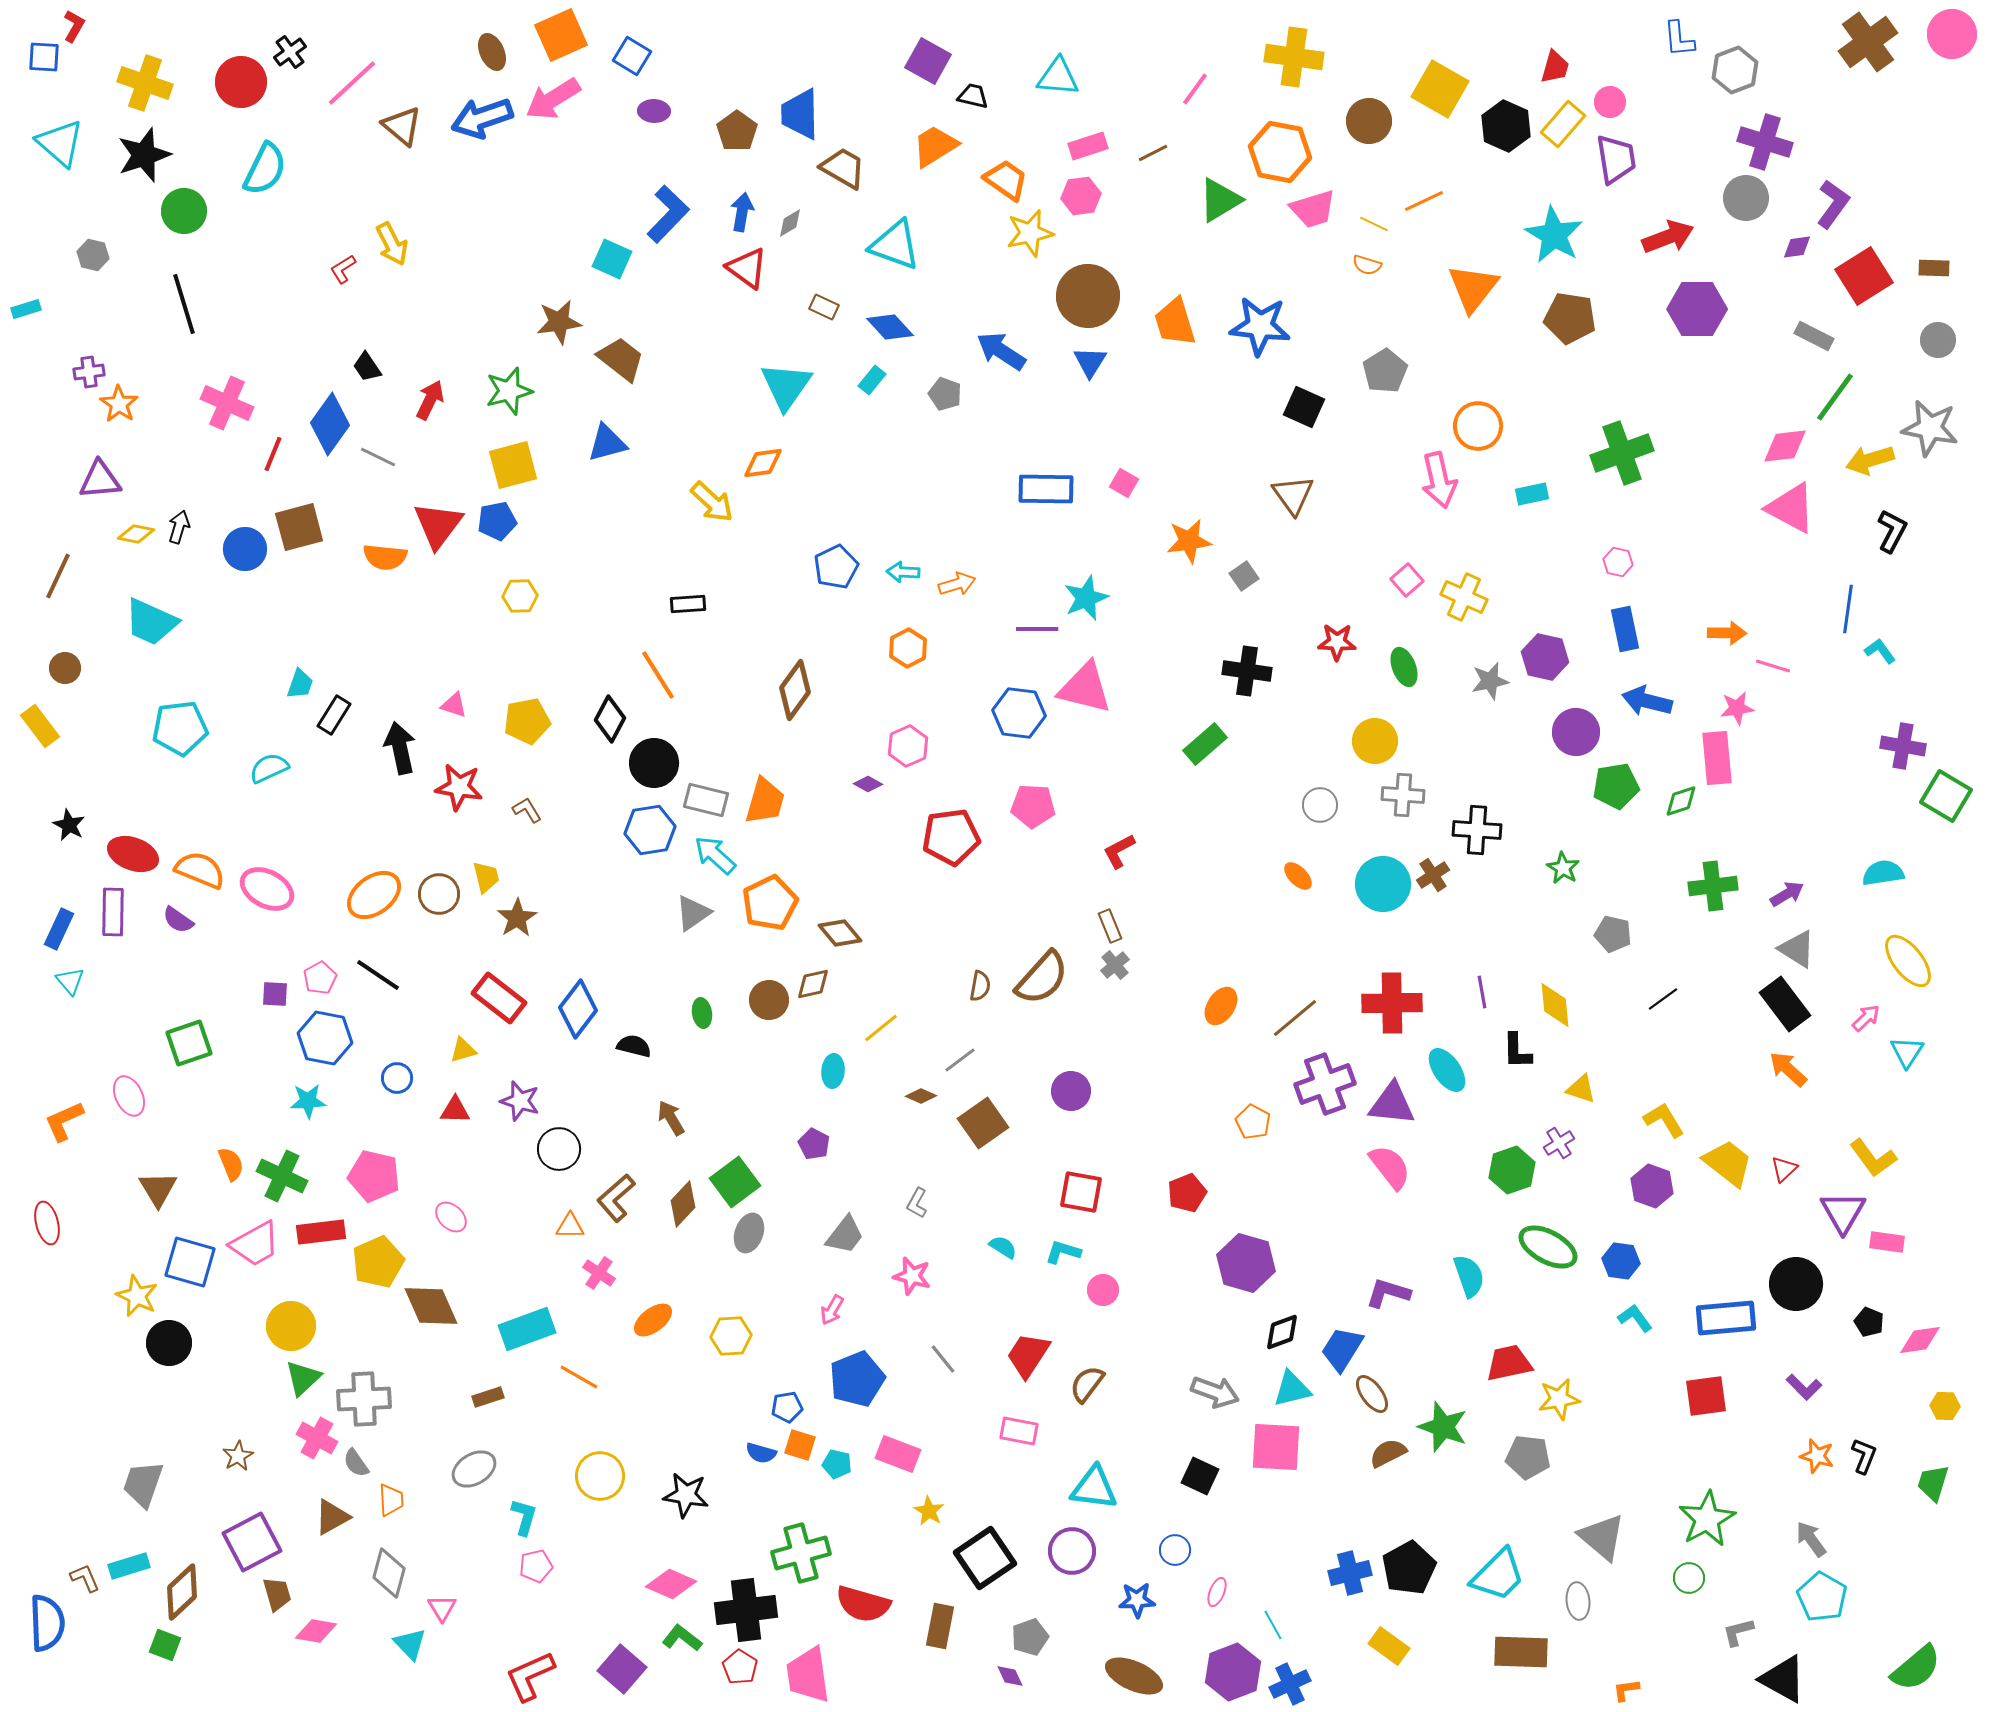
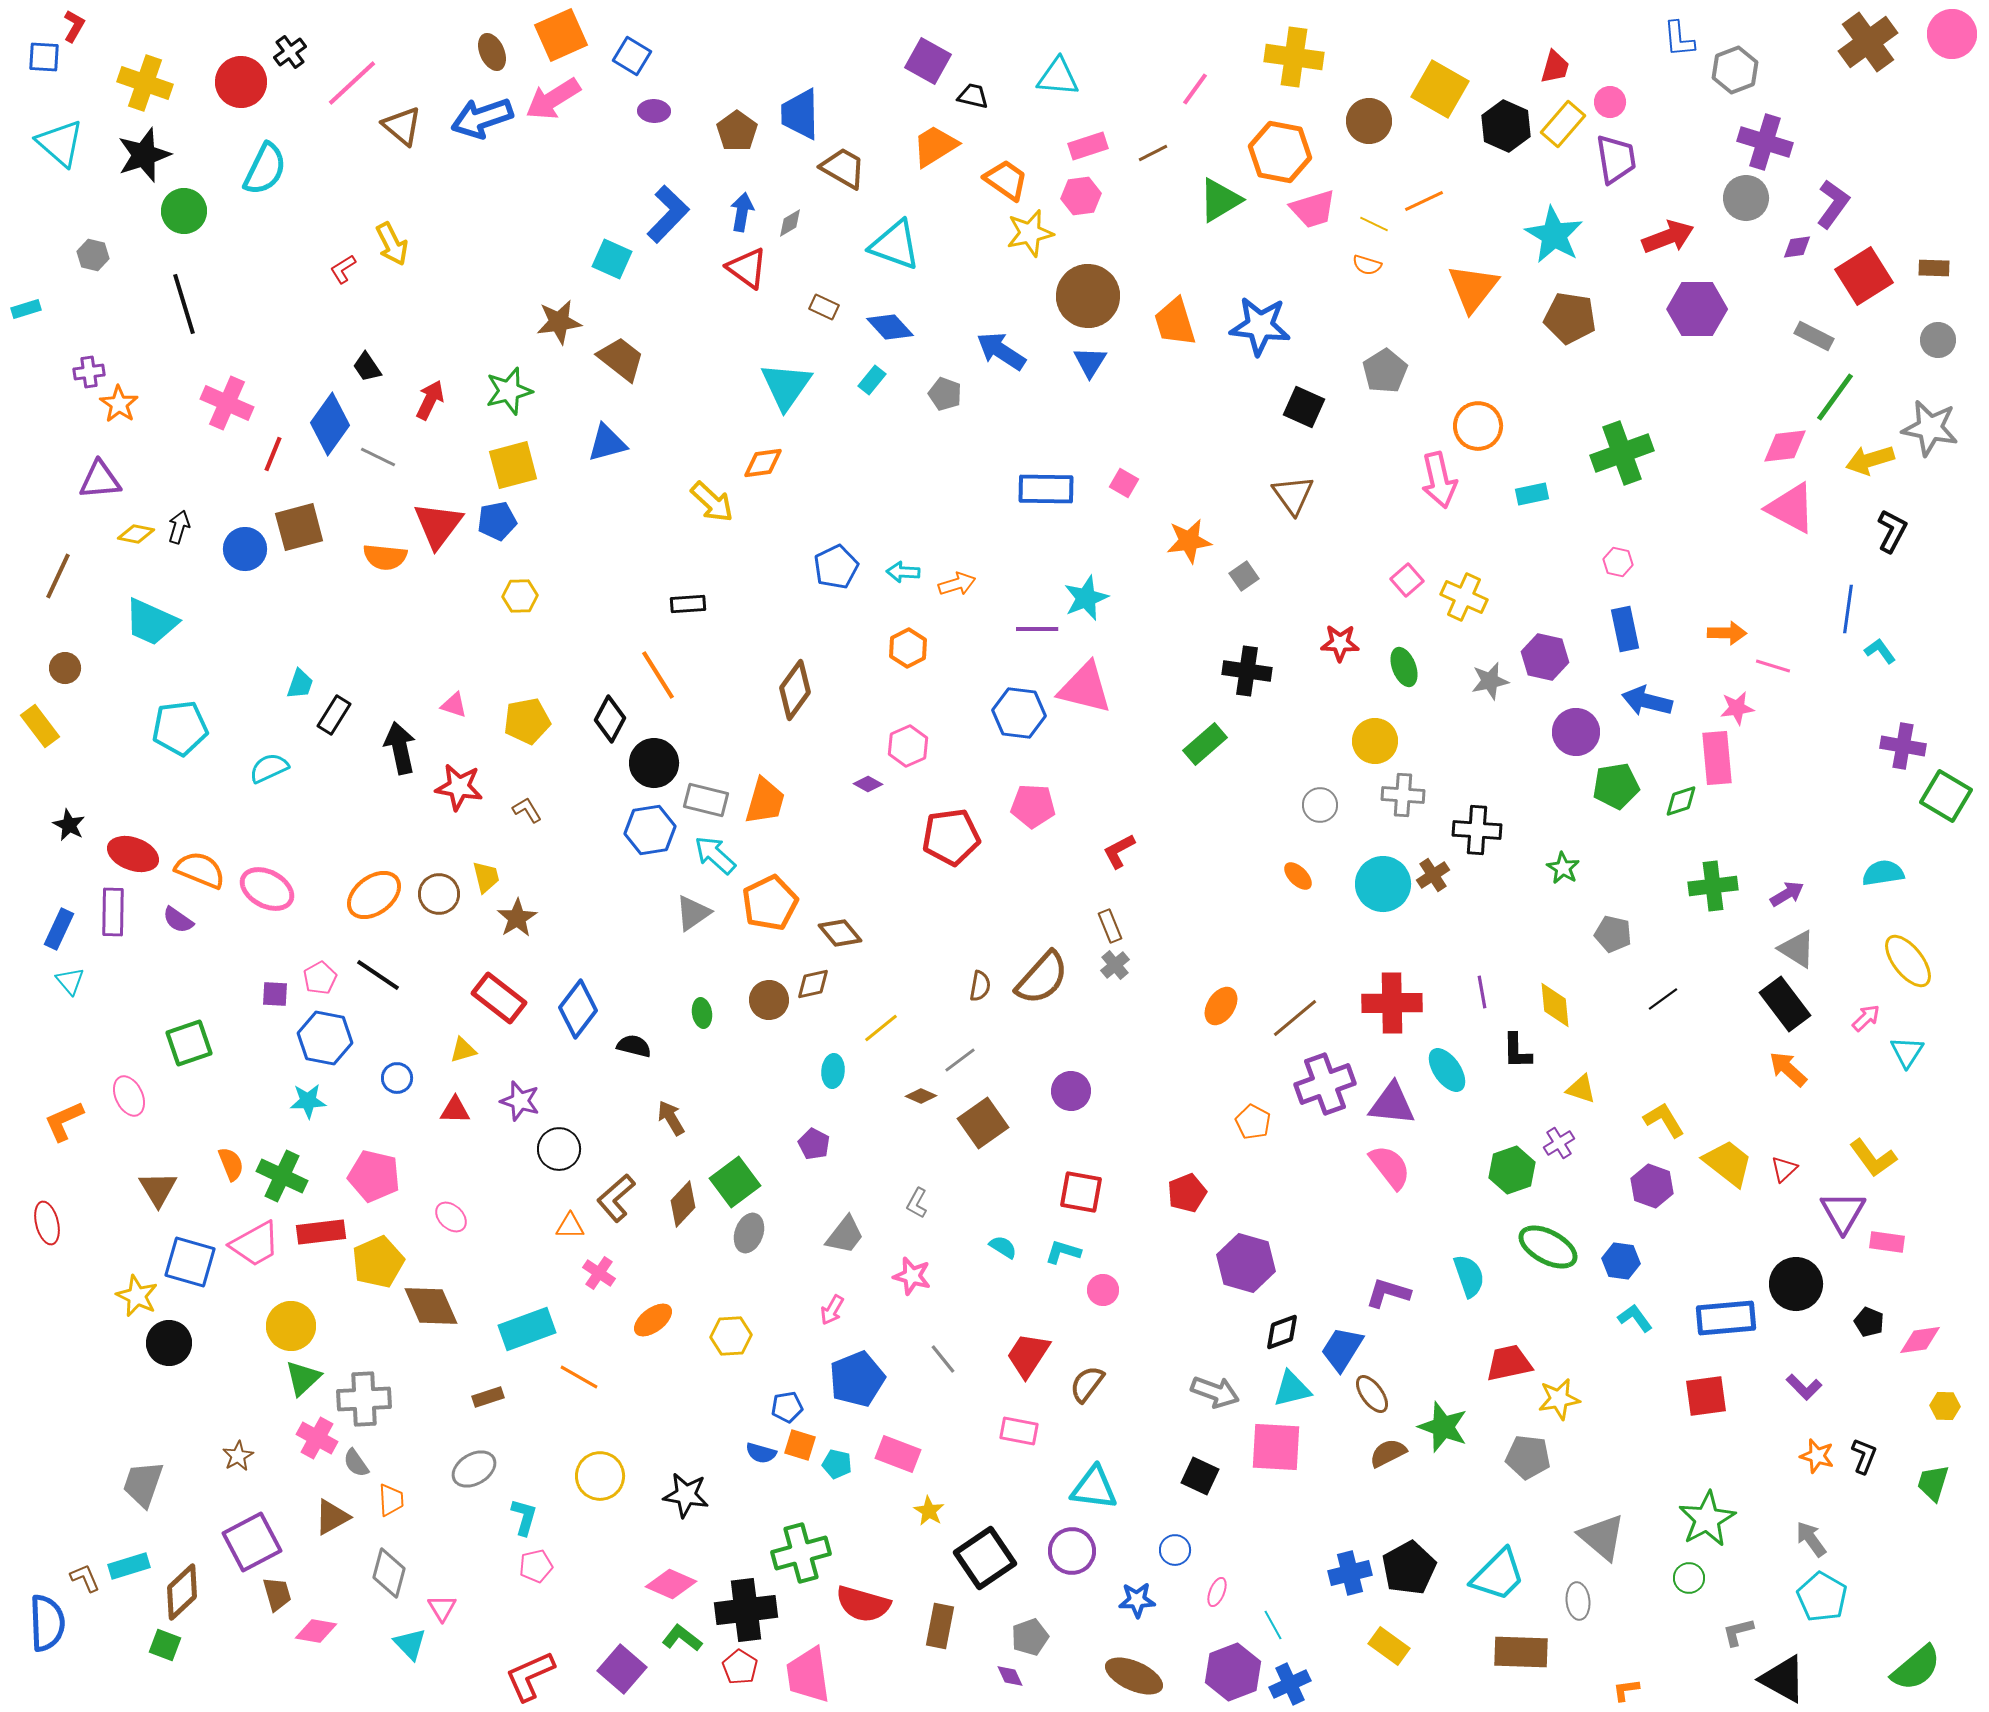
red star at (1337, 642): moved 3 px right, 1 px down
